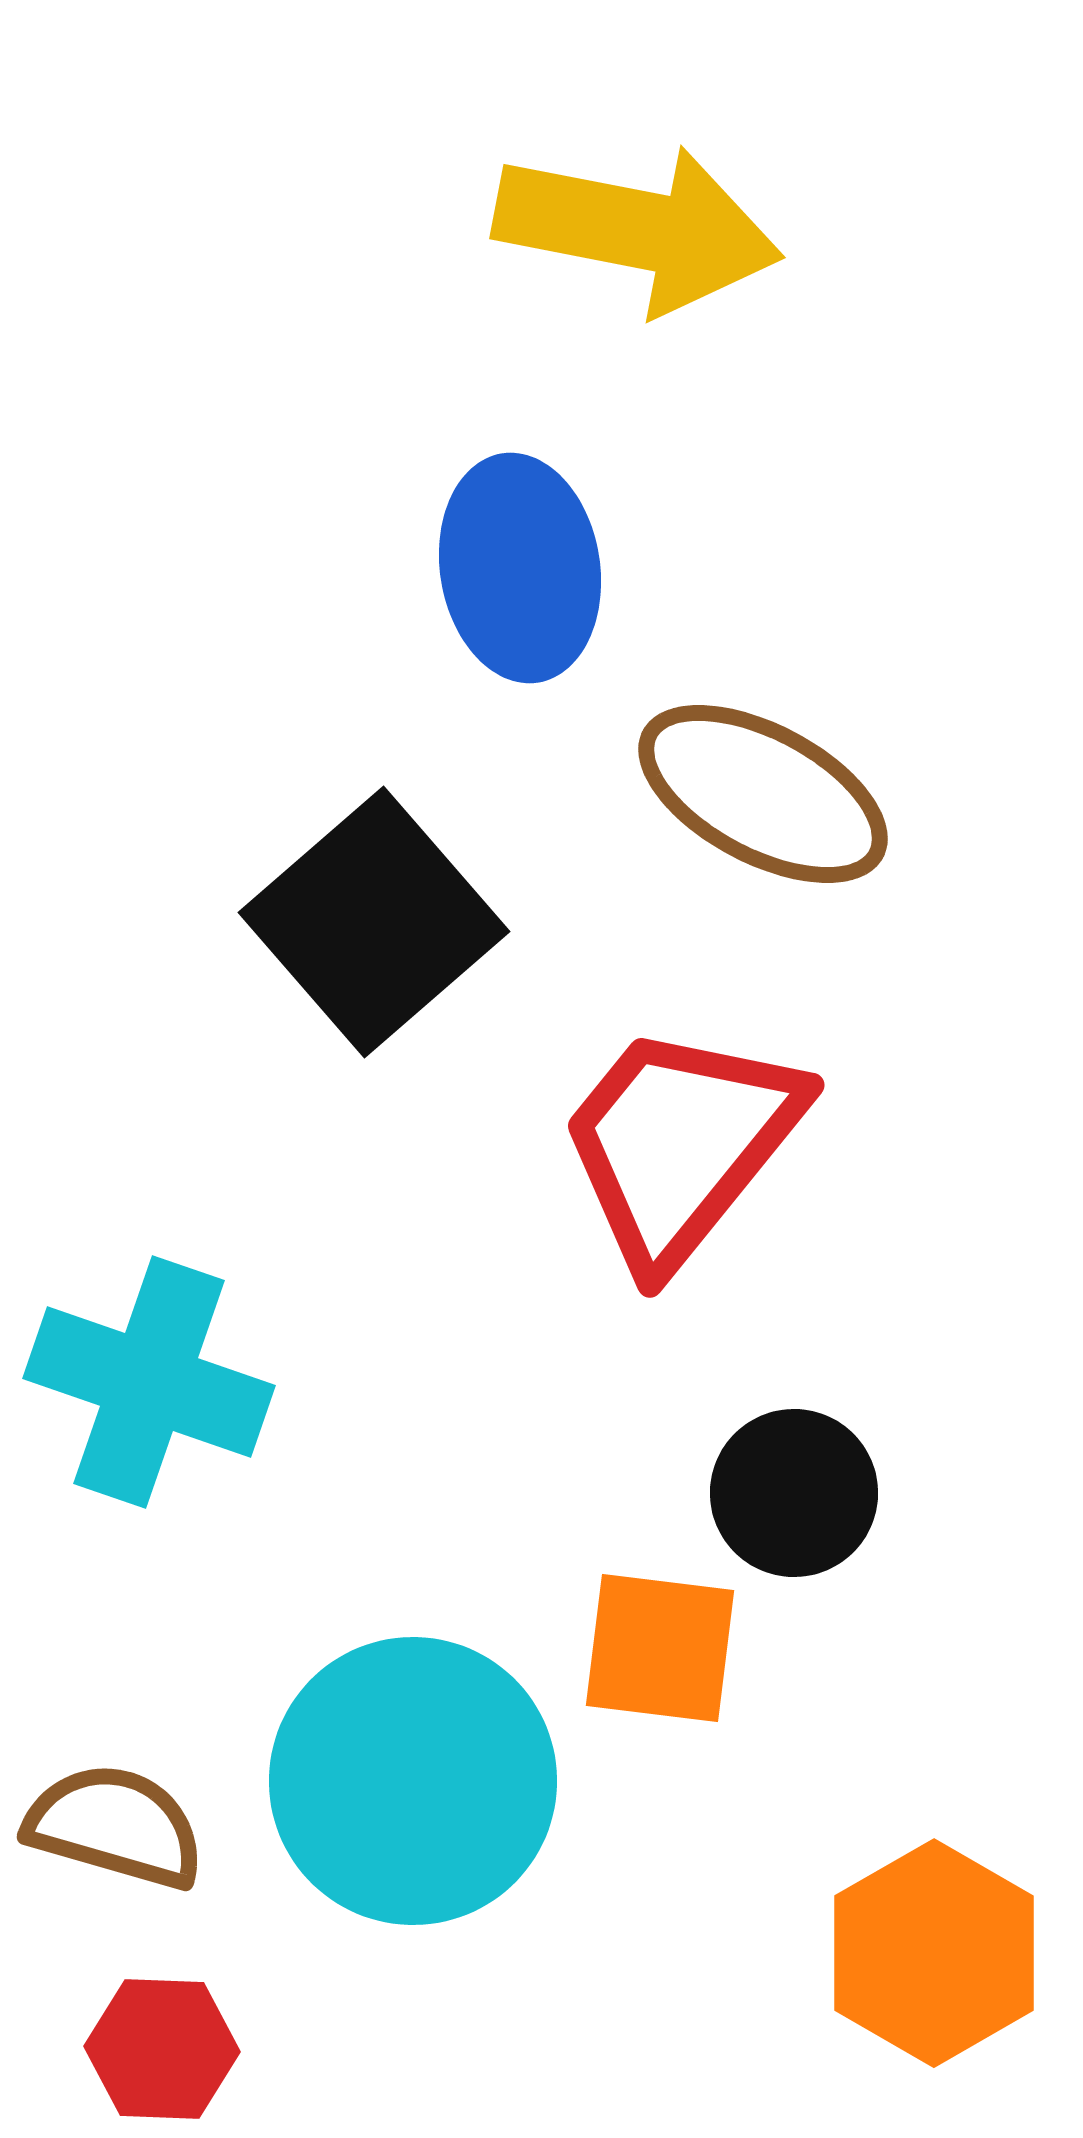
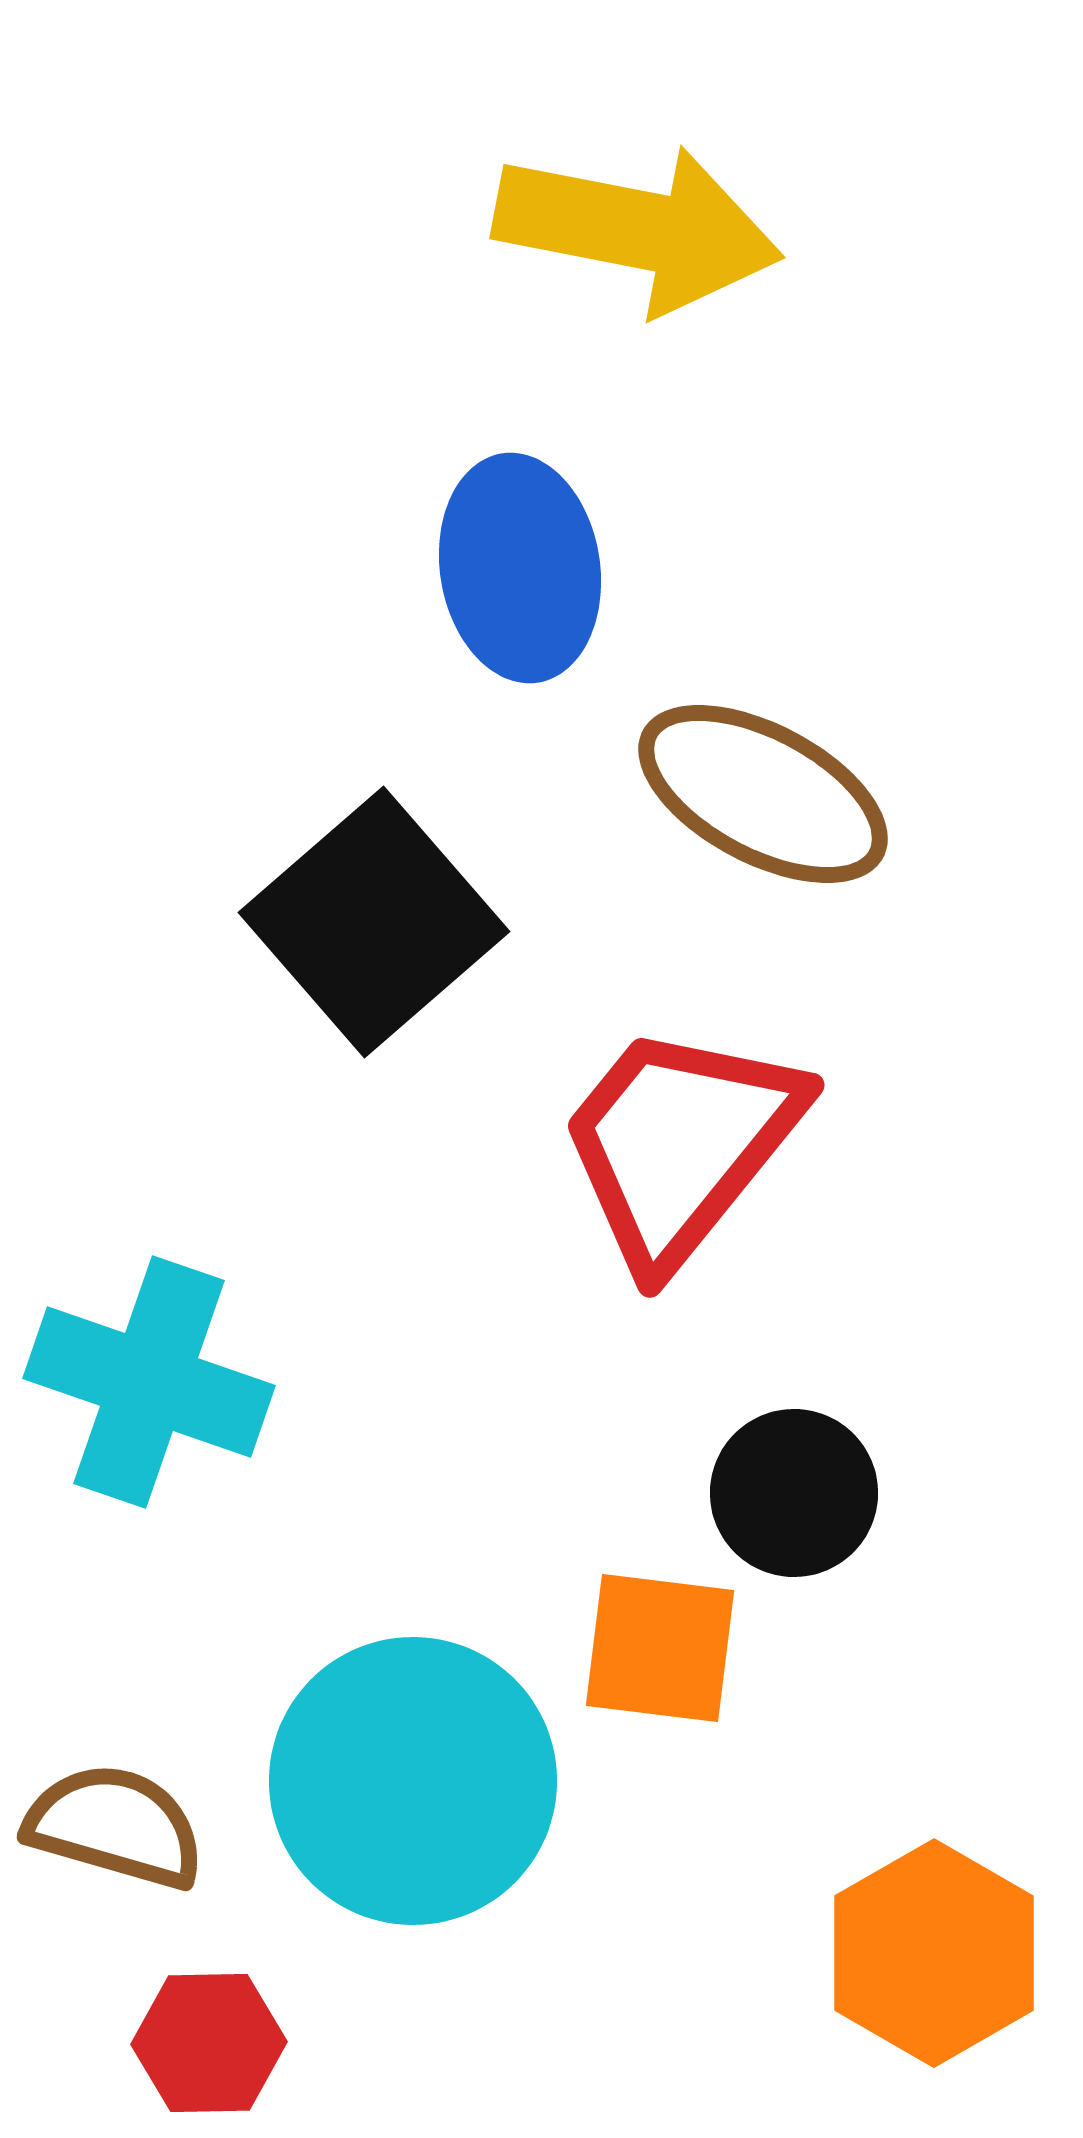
red hexagon: moved 47 px right, 6 px up; rotated 3 degrees counterclockwise
